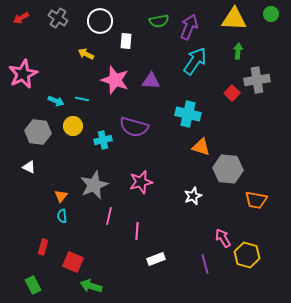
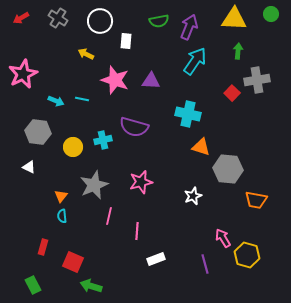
yellow circle at (73, 126): moved 21 px down
